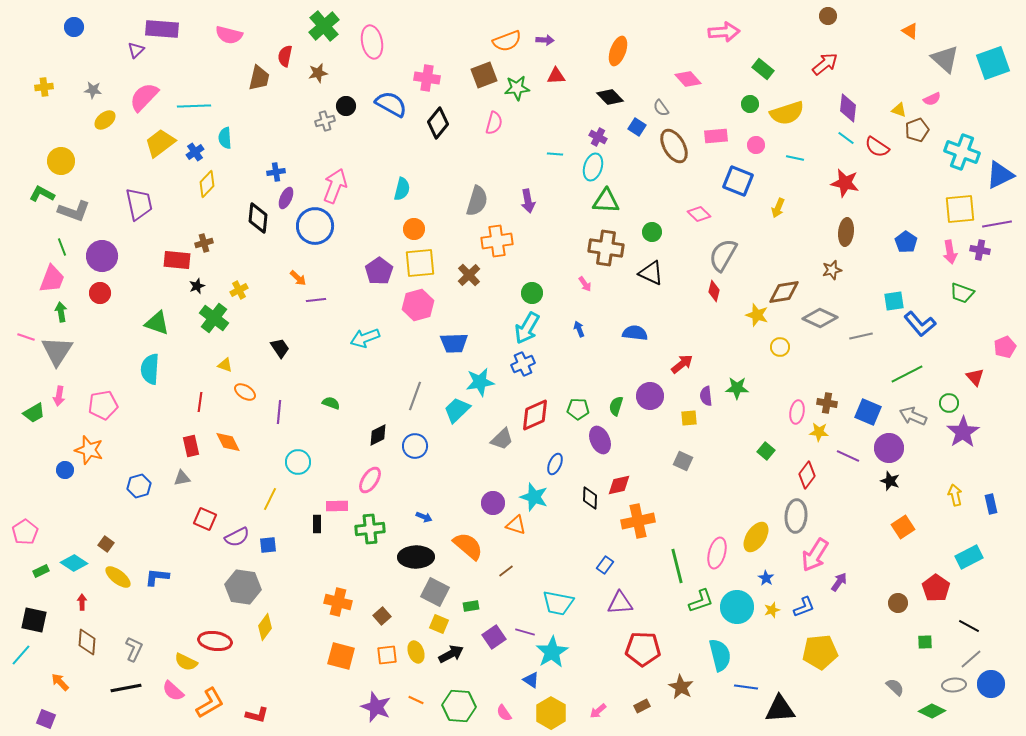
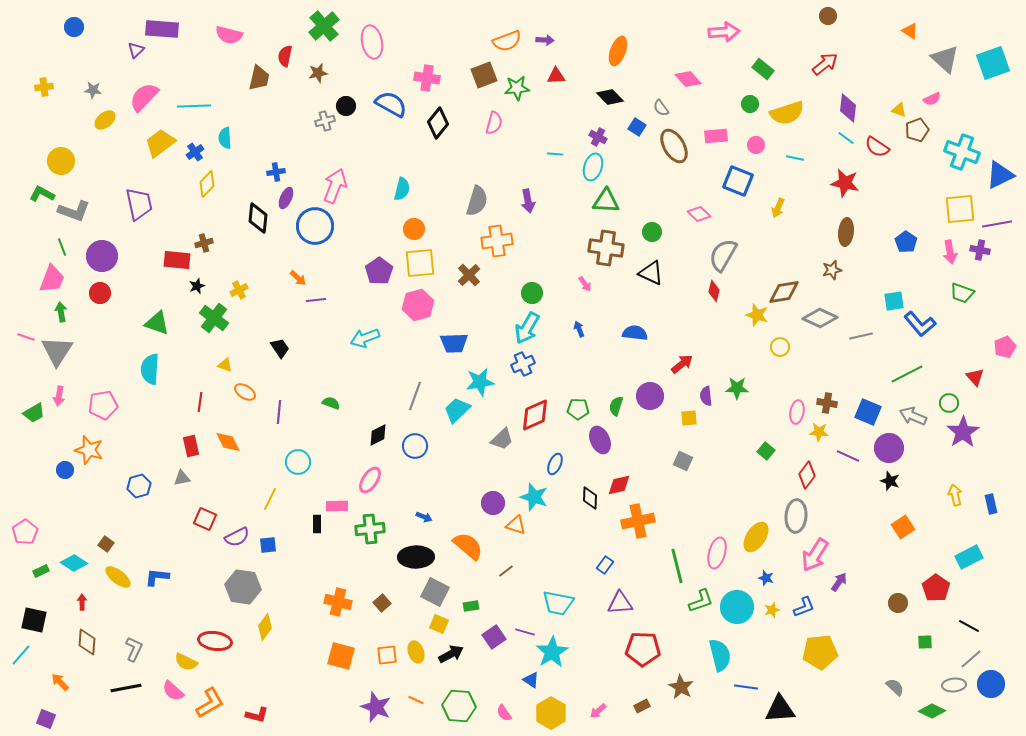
blue star at (766, 578): rotated 14 degrees counterclockwise
brown square at (382, 616): moved 13 px up
